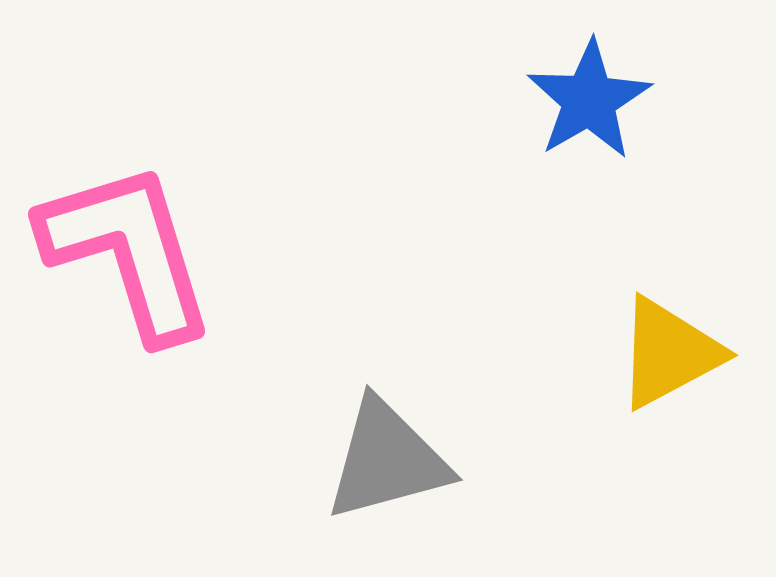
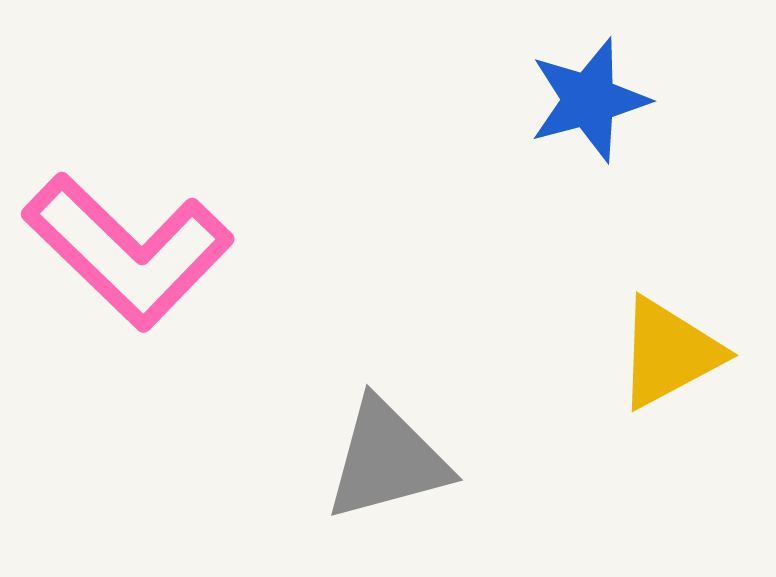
blue star: rotated 15 degrees clockwise
pink L-shape: rotated 151 degrees clockwise
